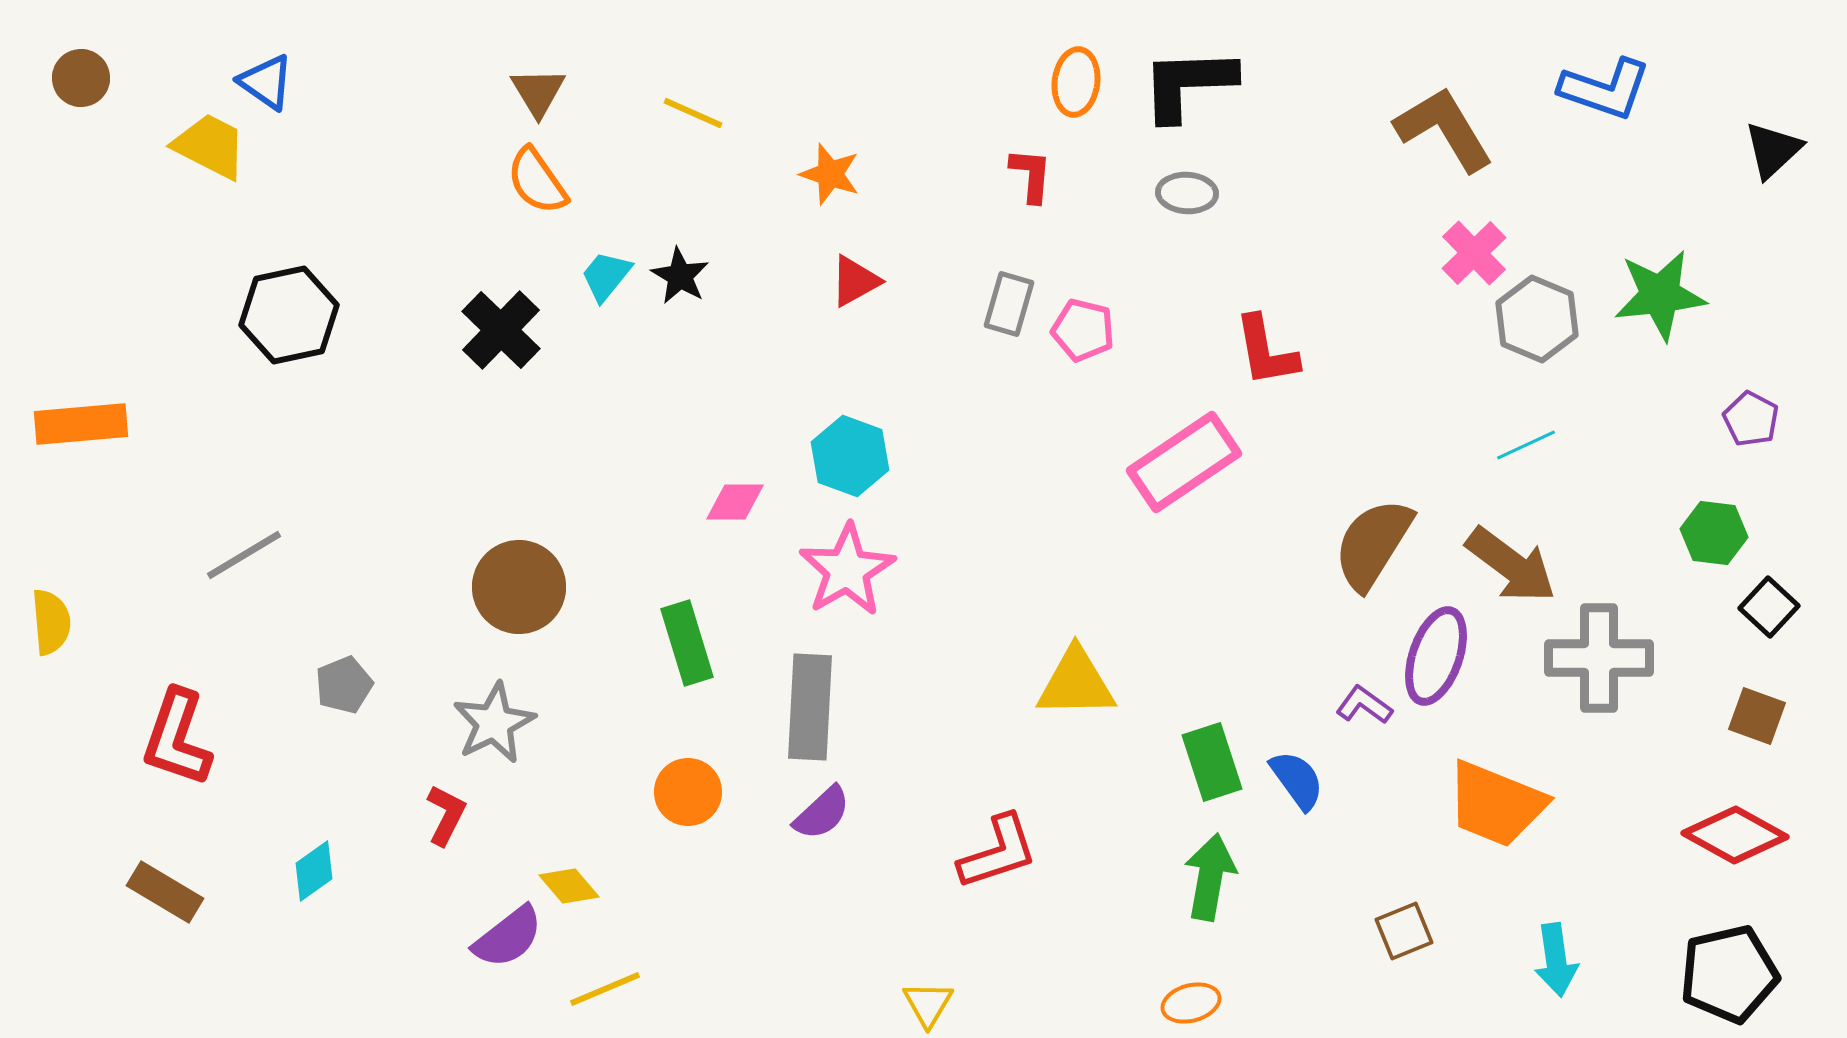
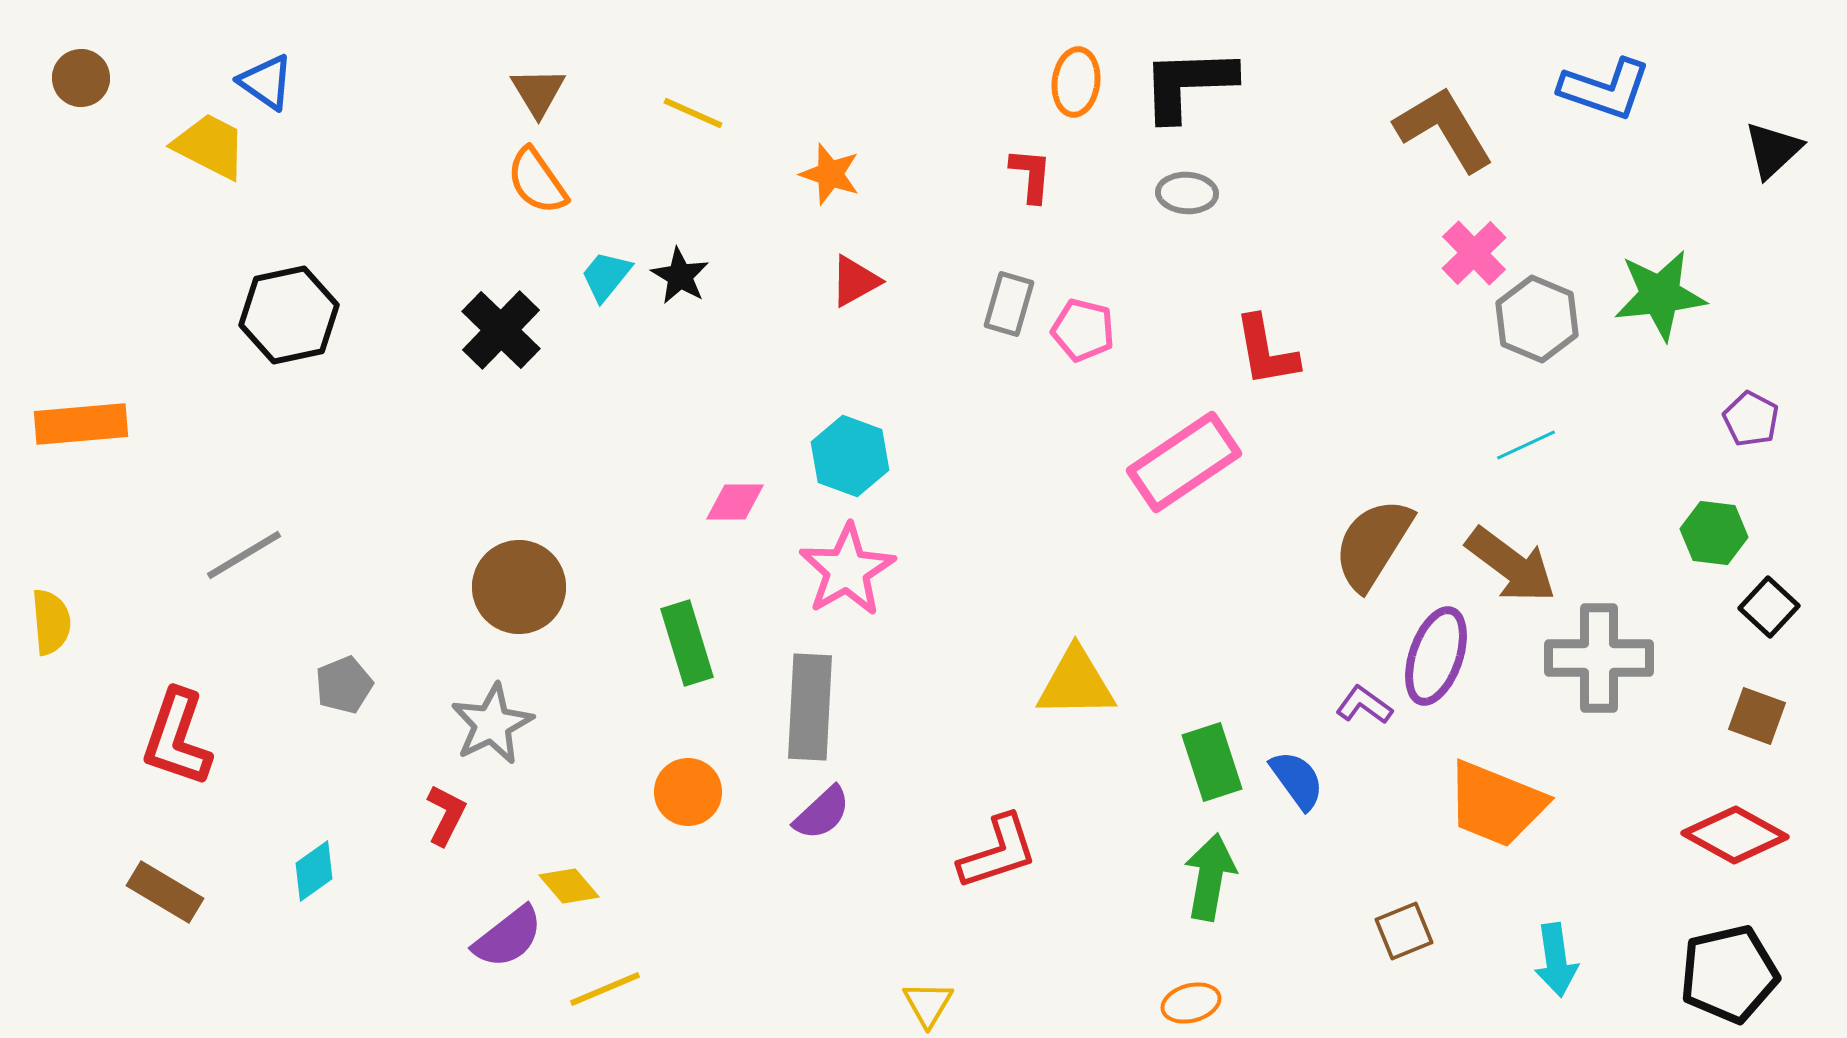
gray star at (494, 723): moved 2 px left, 1 px down
